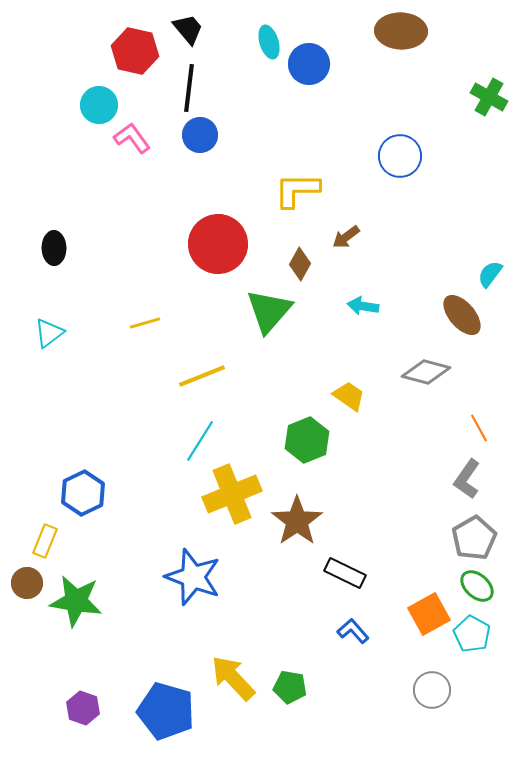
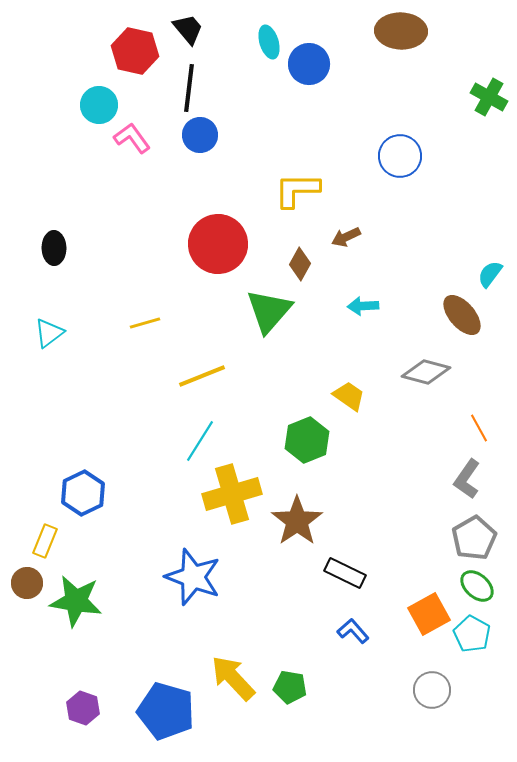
brown arrow at (346, 237): rotated 12 degrees clockwise
cyan arrow at (363, 306): rotated 12 degrees counterclockwise
yellow cross at (232, 494): rotated 6 degrees clockwise
